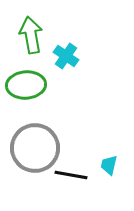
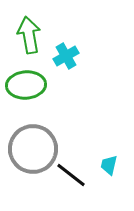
green arrow: moved 2 px left
cyan cross: rotated 25 degrees clockwise
gray circle: moved 2 px left, 1 px down
black line: rotated 28 degrees clockwise
